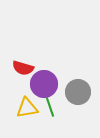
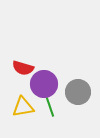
yellow triangle: moved 4 px left, 1 px up
